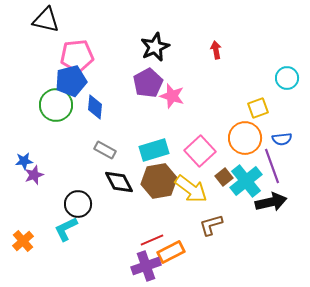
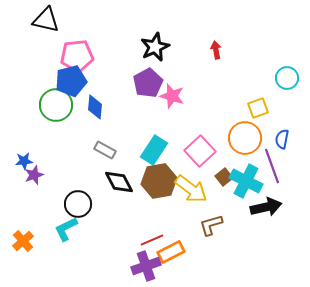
blue semicircle: rotated 108 degrees clockwise
cyan rectangle: rotated 40 degrees counterclockwise
cyan cross: rotated 24 degrees counterclockwise
black arrow: moved 5 px left, 5 px down
